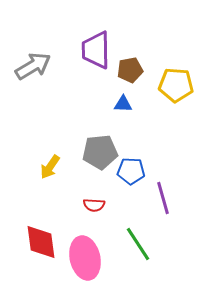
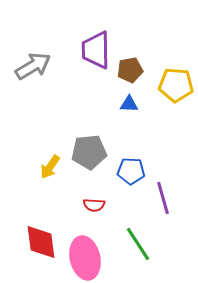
blue triangle: moved 6 px right
gray pentagon: moved 11 px left
